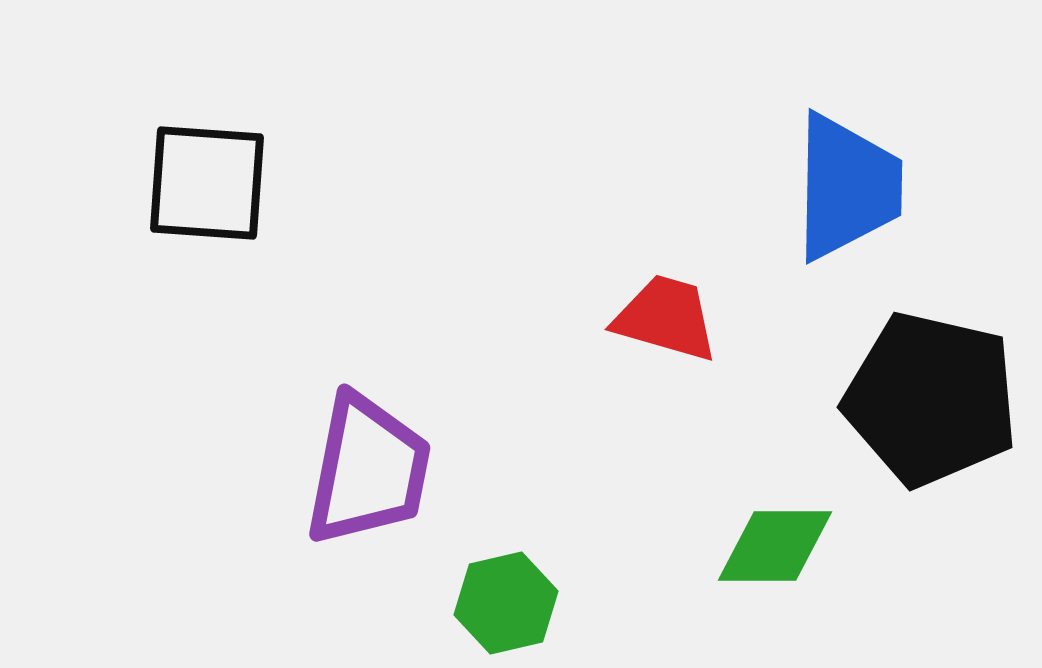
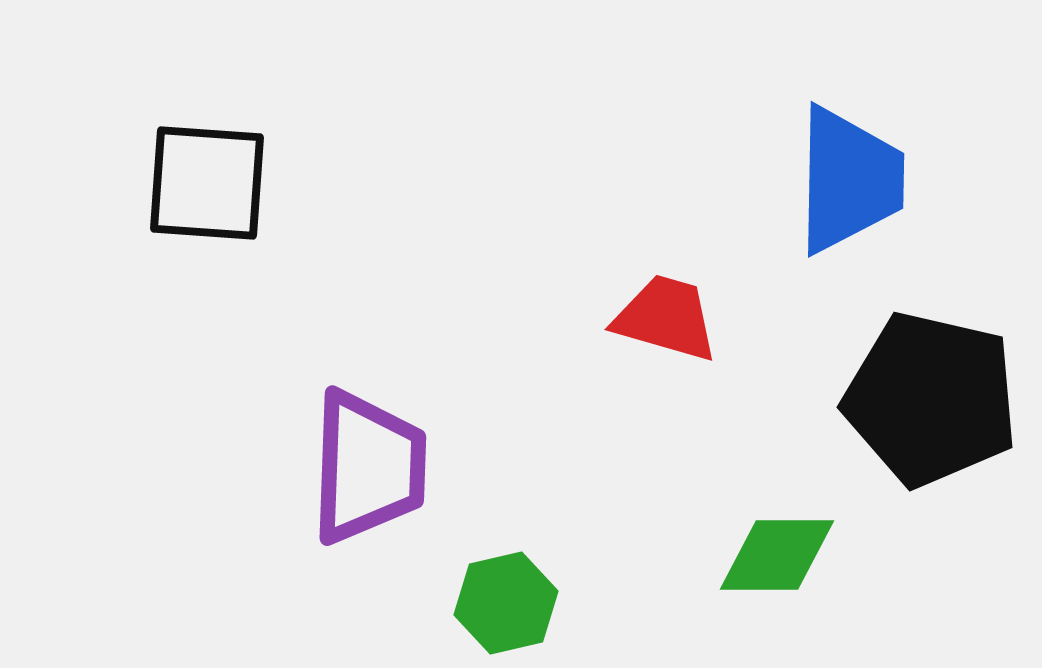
blue trapezoid: moved 2 px right, 7 px up
purple trapezoid: moved 3 px up; rotated 9 degrees counterclockwise
green diamond: moved 2 px right, 9 px down
